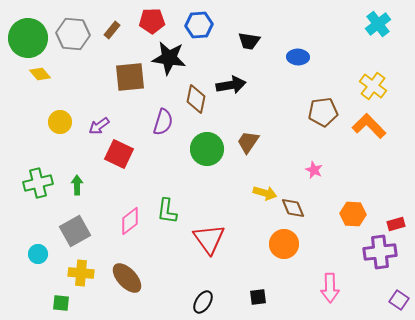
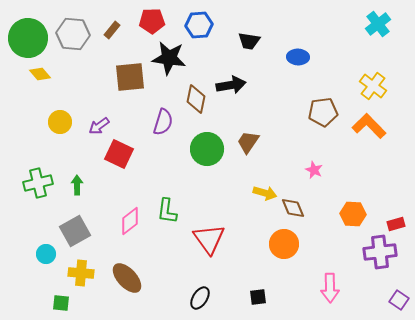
cyan circle at (38, 254): moved 8 px right
black ellipse at (203, 302): moved 3 px left, 4 px up
